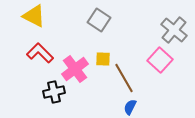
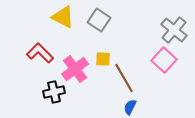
yellow triangle: moved 29 px right, 1 px down
pink square: moved 4 px right
